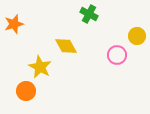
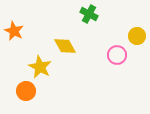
orange star: moved 7 px down; rotated 30 degrees counterclockwise
yellow diamond: moved 1 px left
